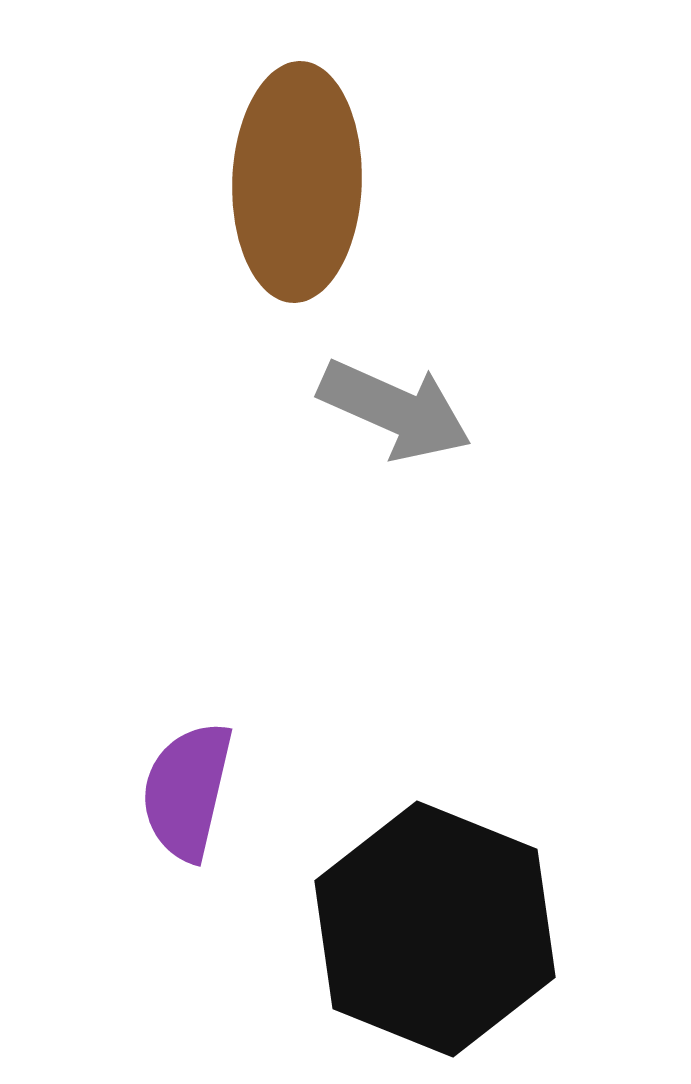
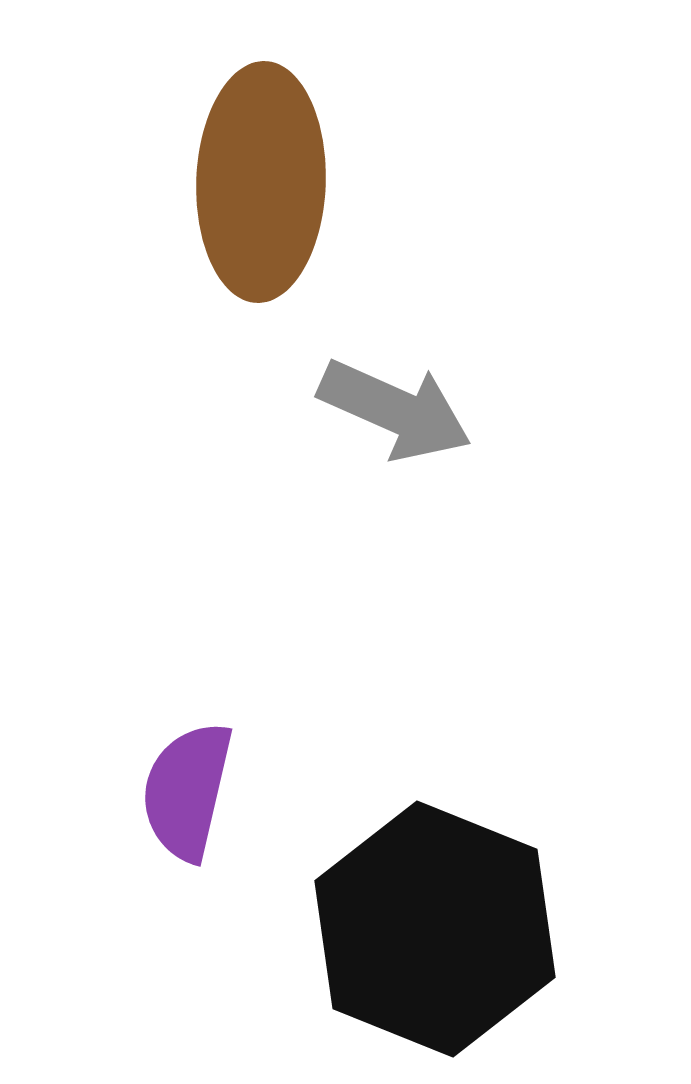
brown ellipse: moved 36 px left
